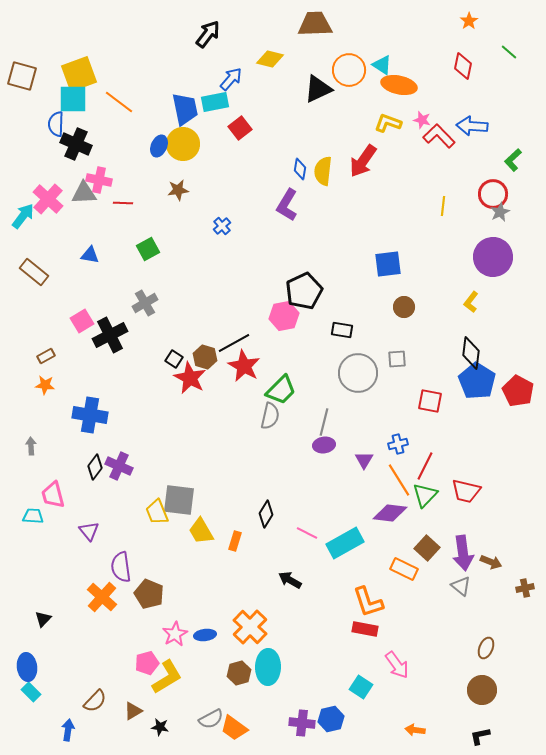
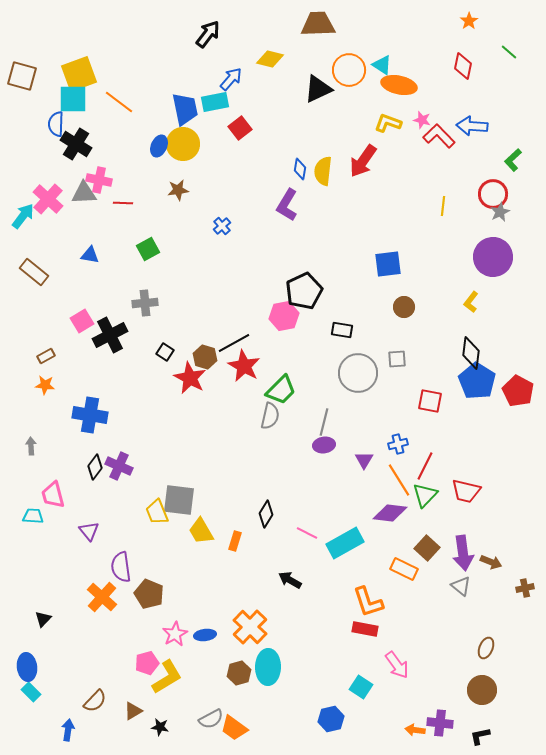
brown trapezoid at (315, 24): moved 3 px right
black cross at (76, 144): rotated 8 degrees clockwise
gray cross at (145, 303): rotated 25 degrees clockwise
black square at (174, 359): moved 9 px left, 7 px up
purple cross at (302, 723): moved 138 px right
